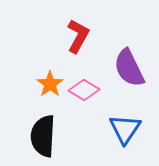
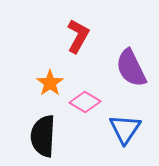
purple semicircle: moved 2 px right
orange star: moved 1 px up
pink diamond: moved 1 px right, 12 px down
